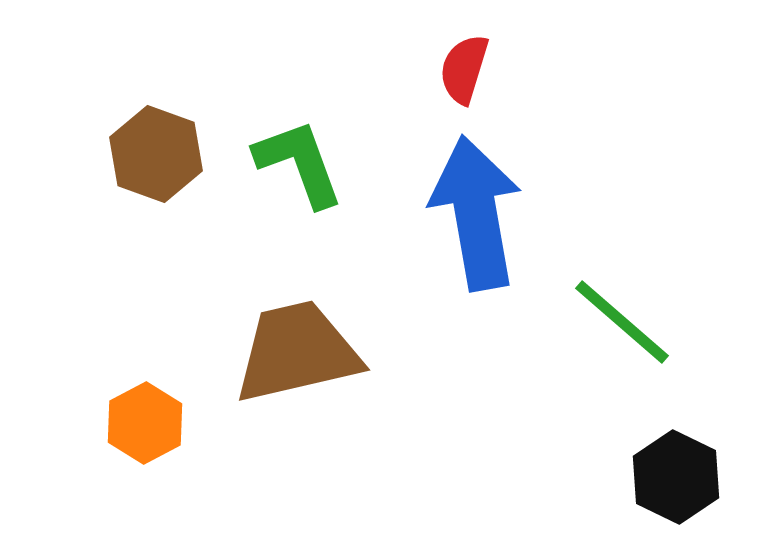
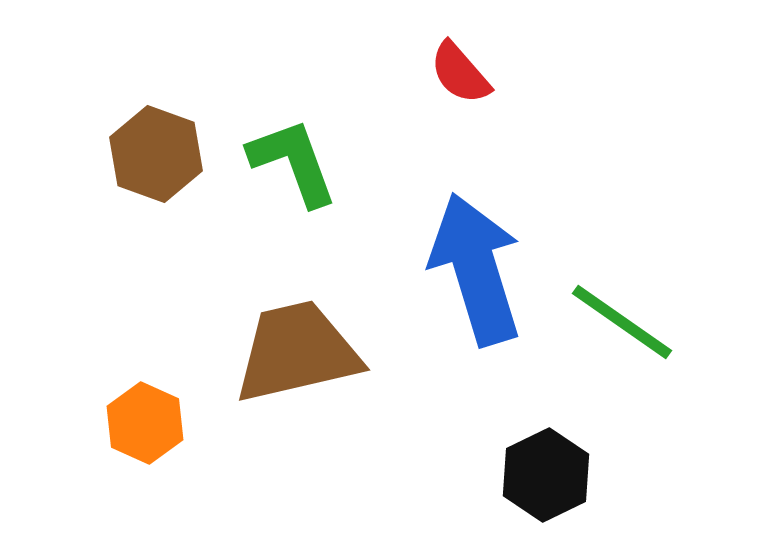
red semicircle: moved 4 px left, 4 px down; rotated 58 degrees counterclockwise
green L-shape: moved 6 px left, 1 px up
blue arrow: moved 56 px down; rotated 7 degrees counterclockwise
green line: rotated 6 degrees counterclockwise
orange hexagon: rotated 8 degrees counterclockwise
black hexagon: moved 130 px left, 2 px up; rotated 8 degrees clockwise
